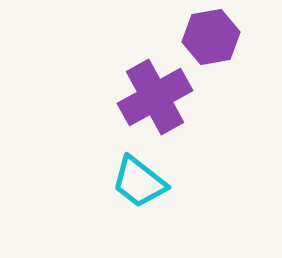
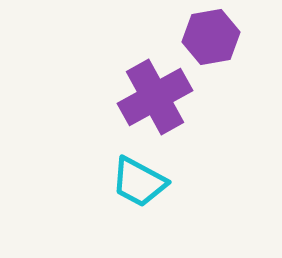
cyan trapezoid: rotated 10 degrees counterclockwise
